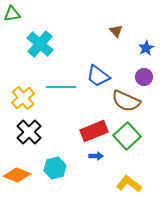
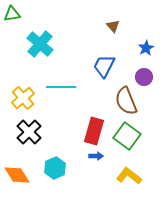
brown triangle: moved 3 px left, 5 px up
blue trapezoid: moved 6 px right, 10 px up; rotated 80 degrees clockwise
brown semicircle: rotated 44 degrees clockwise
red rectangle: rotated 52 degrees counterclockwise
green square: rotated 12 degrees counterclockwise
cyan hexagon: rotated 10 degrees counterclockwise
orange diamond: rotated 36 degrees clockwise
yellow L-shape: moved 8 px up
